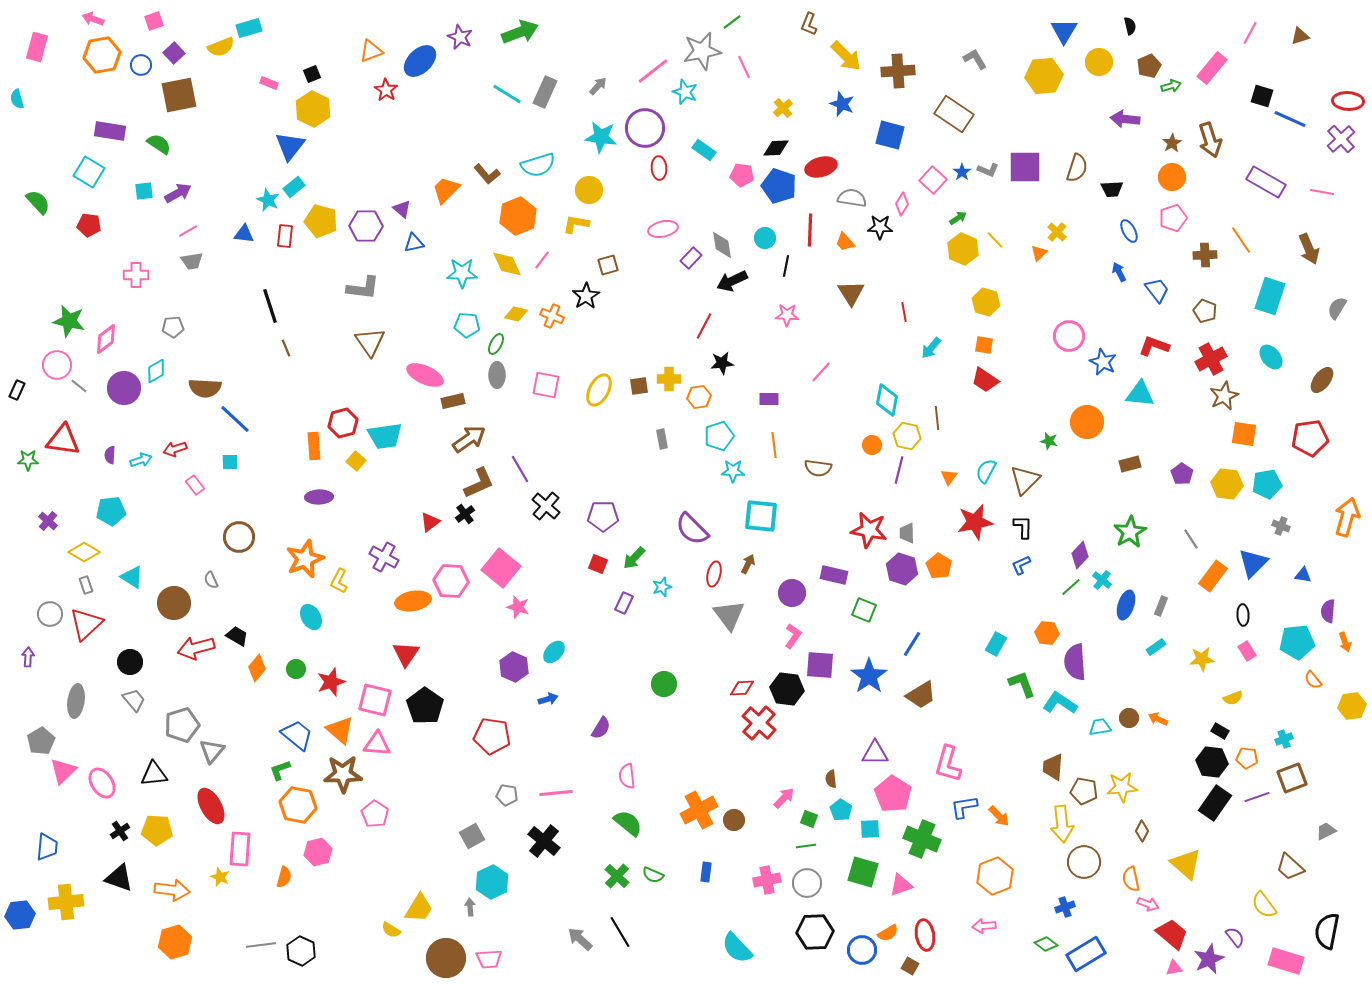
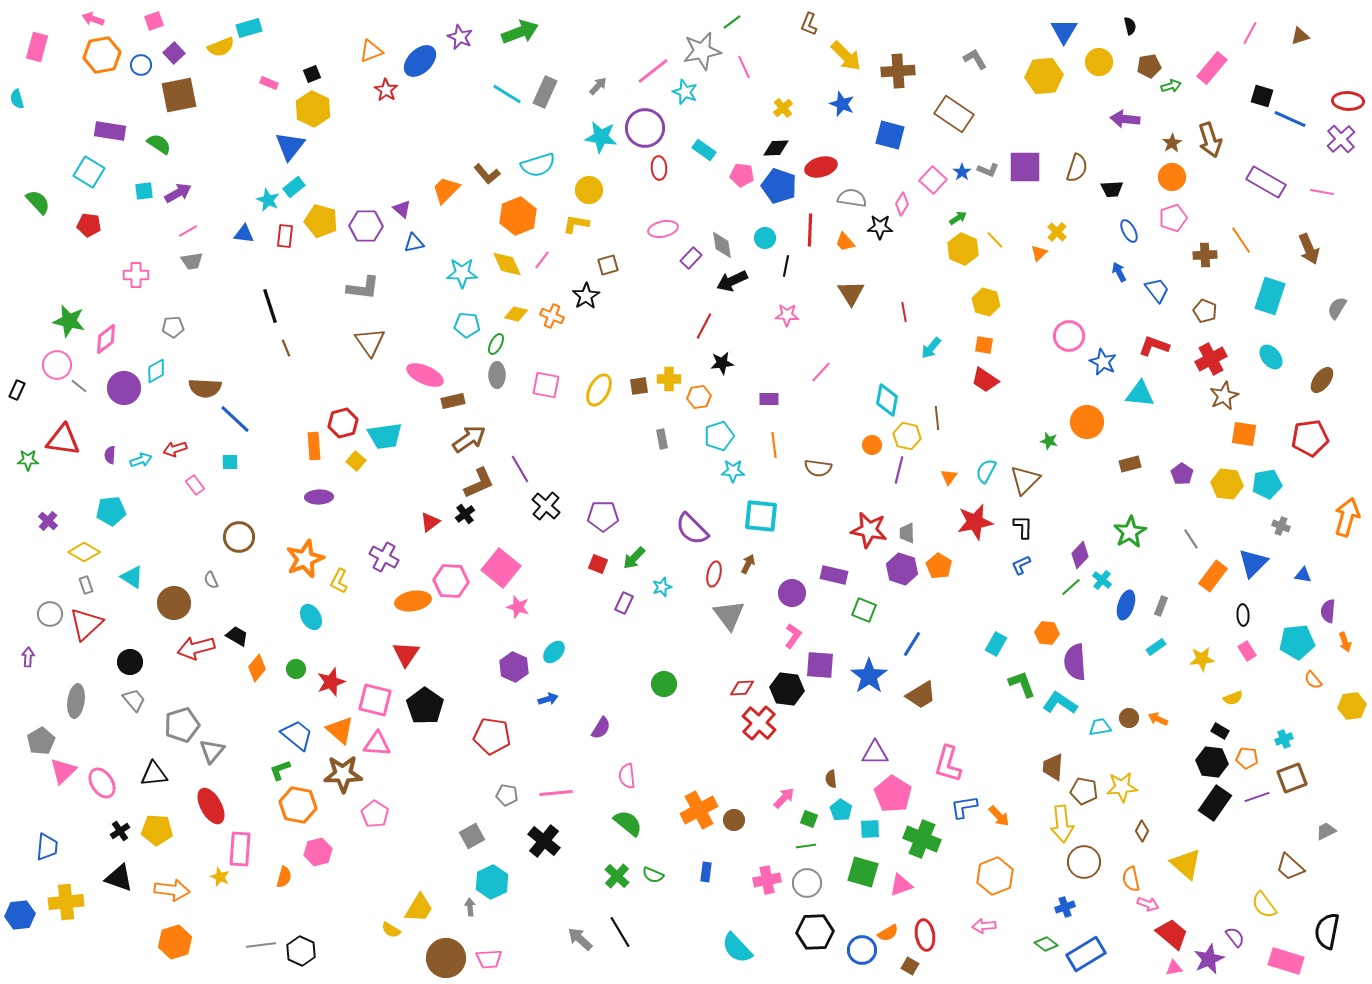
brown pentagon at (1149, 66): rotated 15 degrees clockwise
